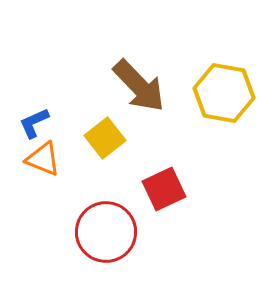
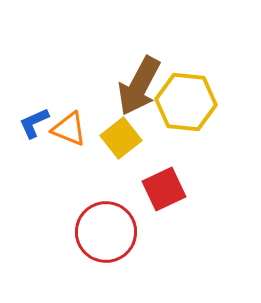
brown arrow: rotated 72 degrees clockwise
yellow hexagon: moved 38 px left, 9 px down; rotated 4 degrees counterclockwise
yellow square: moved 16 px right
orange triangle: moved 26 px right, 30 px up
